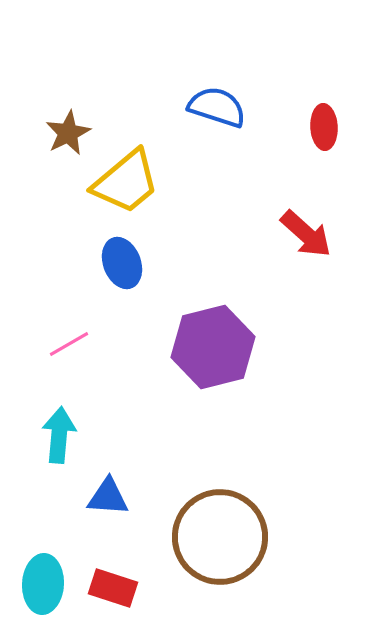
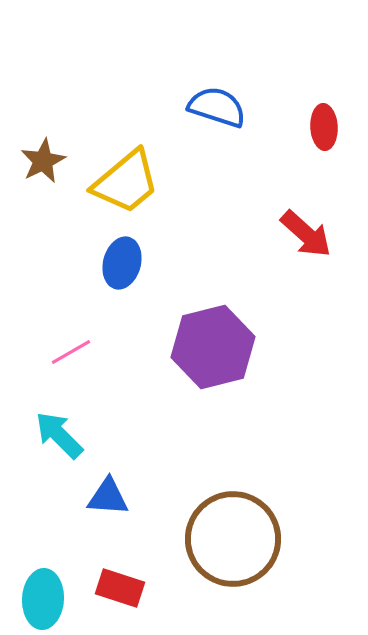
brown star: moved 25 px left, 28 px down
blue ellipse: rotated 36 degrees clockwise
pink line: moved 2 px right, 8 px down
cyan arrow: rotated 50 degrees counterclockwise
brown circle: moved 13 px right, 2 px down
cyan ellipse: moved 15 px down
red rectangle: moved 7 px right
